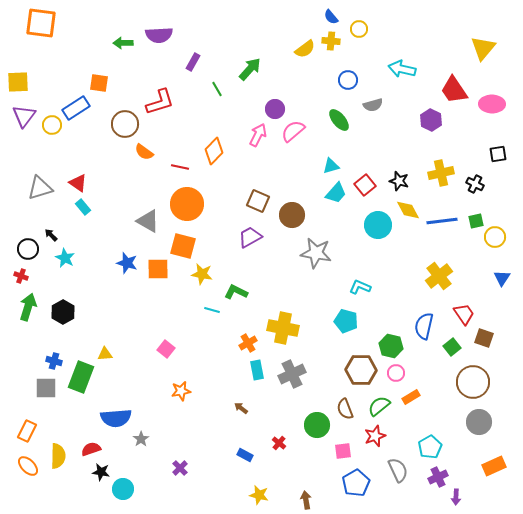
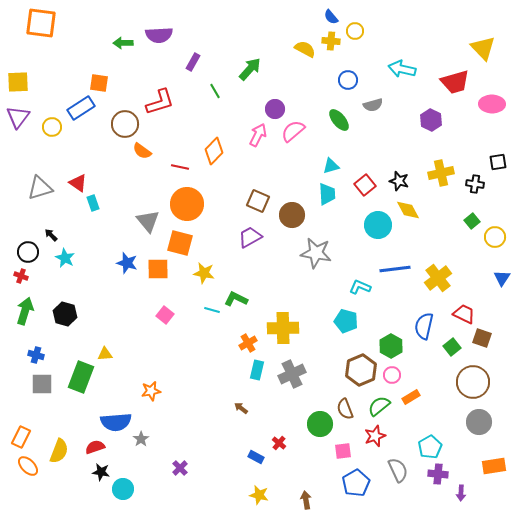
yellow circle at (359, 29): moved 4 px left, 2 px down
yellow triangle at (483, 48): rotated 24 degrees counterclockwise
yellow semicircle at (305, 49): rotated 115 degrees counterclockwise
green line at (217, 89): moved 2 px left, 2 px down
red trapezoid at (454, 90): moved 1 px right, 8 px up; rotated 72 degrees counterclockwise
blue rectangle at (76, 108): moved 5 px right
purple triangle at (24, 116): moved 6 px left, 1 px down
yellow circle at (52, 125): moved 2 px down
orange semicircle at (144, 152): moved 2 px left, 1 px up
black square at (498, 154): moved 8 px down
black cross at (475, 184): rotated 18 degrees counterclockwise
cyan trapezoid at (336, 193): moved 9 px left, 1 px down; rotated 45 degrees counterclockwise
cyan rectangle at (83, 207): moved 10 px right, 4 px up; rotated 21 degrees clockwise
gray triangle at (148, 221): rotated 20 degrees clockwise
blue line at (442, 221): moved 47 px left, 48 px down
green square at (476, 221): moved 4 px left; rotated 28 degrees counterclockwise
orange square at (183, 246): moved 3 px left, 3 px up
black circle at (28, 249): moved 3 px down
yellow star at (202, 274): moved 2 px right, 1 px up
yellow cross at (439, 276): moved 1 px left, 2 px down
green L-shape at (236, 292): moved 7 px down
green arrow at (28, 307): moved 3 px left, 4 px down
black hexagon at (63, 312): moved 2 px right, 2 px down; rotated 15 degrees counterclockwise
red trapezoid at (464, 314): rotated 30 degrees counterclockwise
yellow cross at (283, 328): rotated 12 degrees counterclockwise
brown square at (484, 338): moved 2 px left
green hexagon at (391, 346): rotated 15 degrees clockwise
pink square at (166, 349): moved 1 px left, 34 px up
blue cross at (54, 361): moved 18 px left, 6 px up
cyan rectangle at (257, 370): rotated 24 degrees clockwise
brown hexagon at (361, 370): rotated 24 degrees counterclockwise
pink circle at (396, 373): moved 4 px left, 2 px down
gray square at (46, 388): moved 4 px left, 4 px up
orange star at (181, 391): moved 30 px left
blue semicircle at (116, 418): moved 4 px down
green circle at (317, 425): moved 3 px right, 1 px up
orange rectangle at (27, 431): moved 6 px left, 6 px down
red semicircle at (91, 449): moved 4 px right, 2 px up
blue rectangle at (245, 455): moved 11 px right, 2 px down
yellow semicircle at (58, 456): moved 1 px right, 5 px up; rotated 20 degrees clockwise
orange rectangle at (494, 466): rotated 15 degrees clockwise
purple cross at (438, 477): moved 3 px up; rotated 30 degrees clockwise
purple arrow at (456, 497): moved 5 px right, 4 px up
